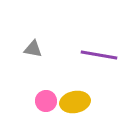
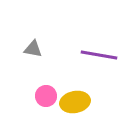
pink circle: moved 5 px up
